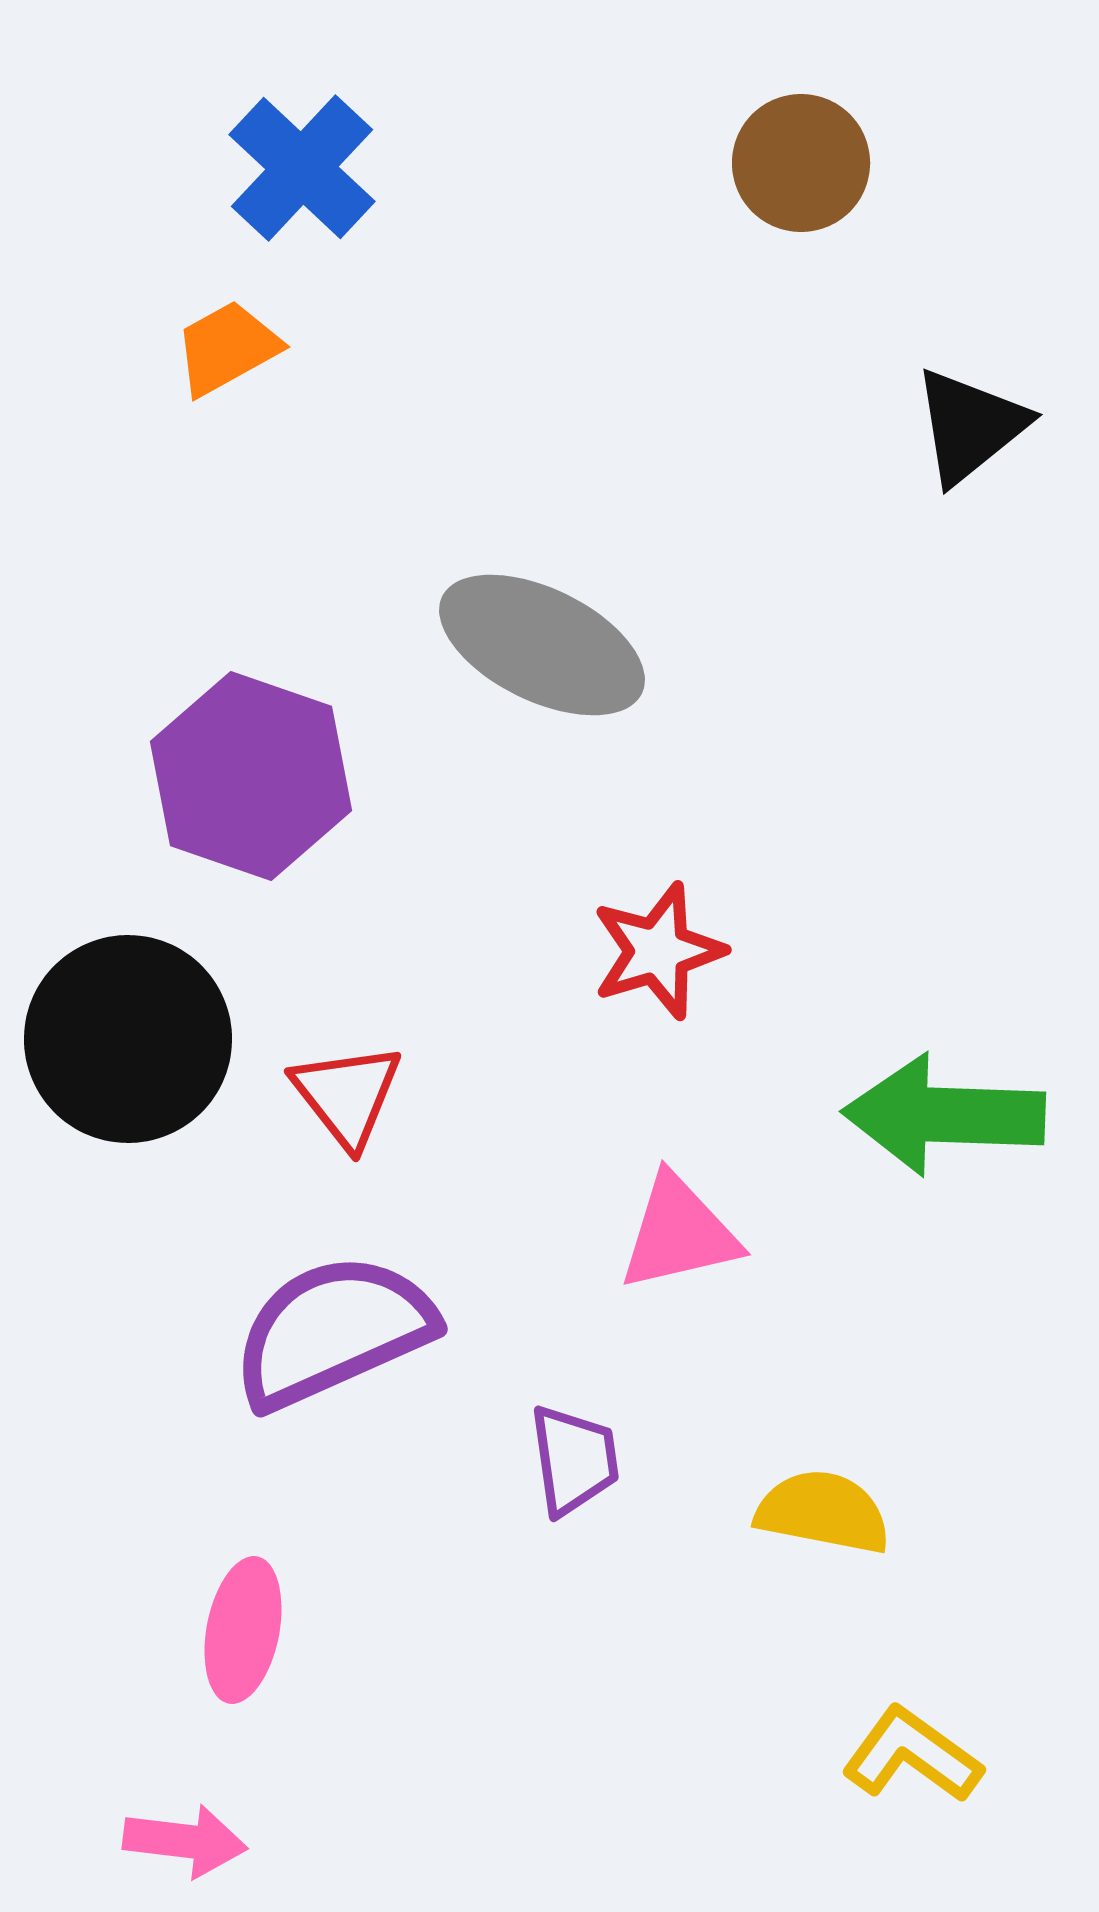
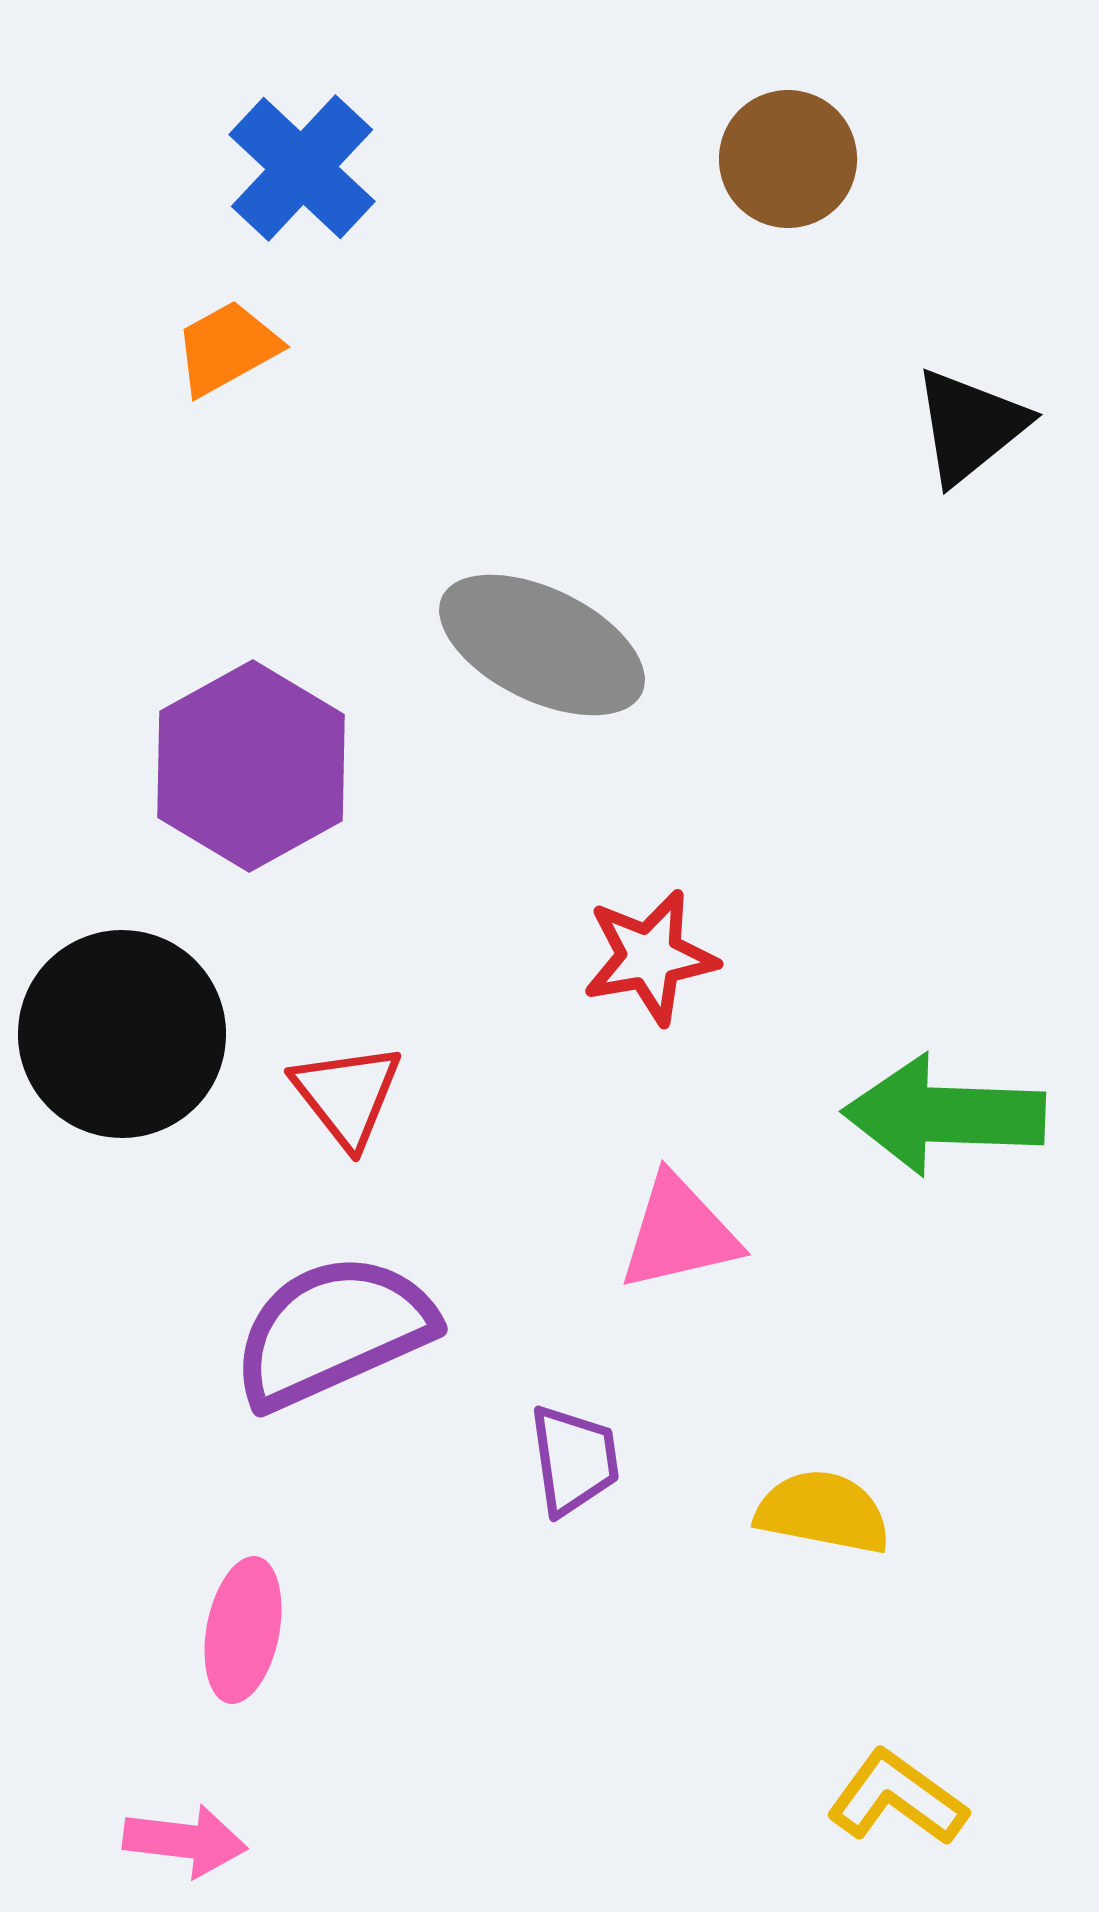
brown circle: moved 13 px left, 4 px up
purple hexagon: moved 10 px up; rotated 12 degrees clockwise
red star: moved 8 px left, 6 px down; rotated 7 degrees clockwise
black circle: moved 6 px left, 5 px up
yellow L-shape: moved 15 px left, 43 px down
